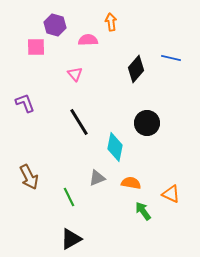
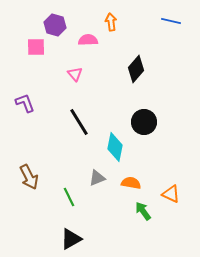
blue line: moved 37 px up
black circle: moved 3 px left, 1 px up
